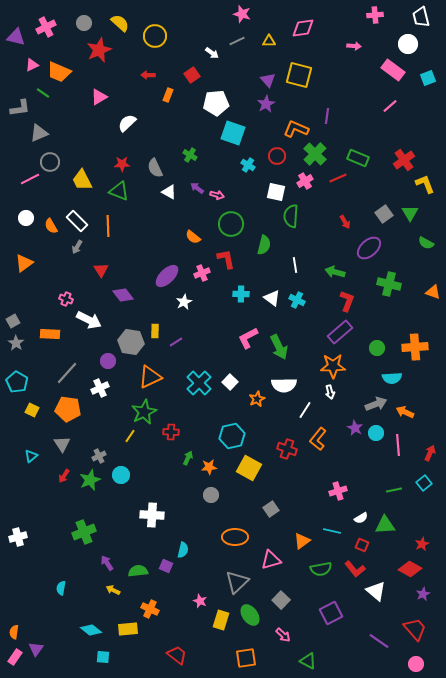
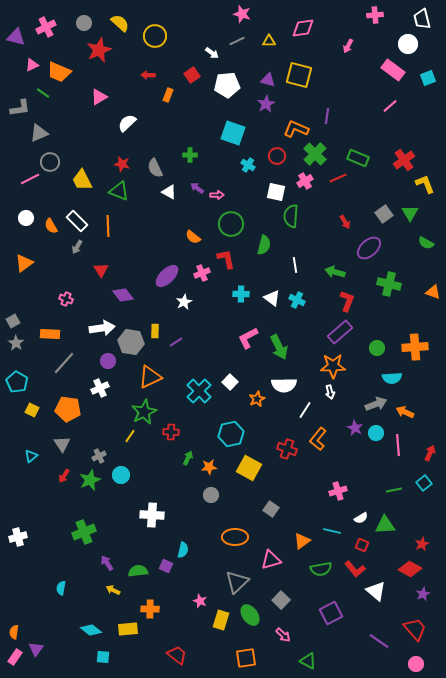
white trapezoid at (421, 17): moved 1 px right, 2 px down
pink arrow at (354, 46): moved 6 px left; rotated 112 degrees clockwise
purple triangle at (268, 80): rotated 35 degrees counterclockwise
white pentagon at (216, 103): moved 11 px right, 18 px up
green cross at (190, 155): rotated 32 degrees counterclockwise
red star at (122, 164): rotated 14 degrees clockwise
pink arrow at (217, 195): rotated 16 degrees counterclockwise
white arrow at (89, 320): moved 13 px right, 8 px down; rotated 35 degrees counterclockwise
gray line at (67, 373): moved 3 px left, 10 px up
cyan cross at (199, 383): moved 8 px down
cyan hexagon at (232, 436): moved 1 px left, 2 px up
gray square at (271, 509): rotated 21 degrees counterclockwise
orange cross at (150, 609): rotated 24 degrees counterclockwise
